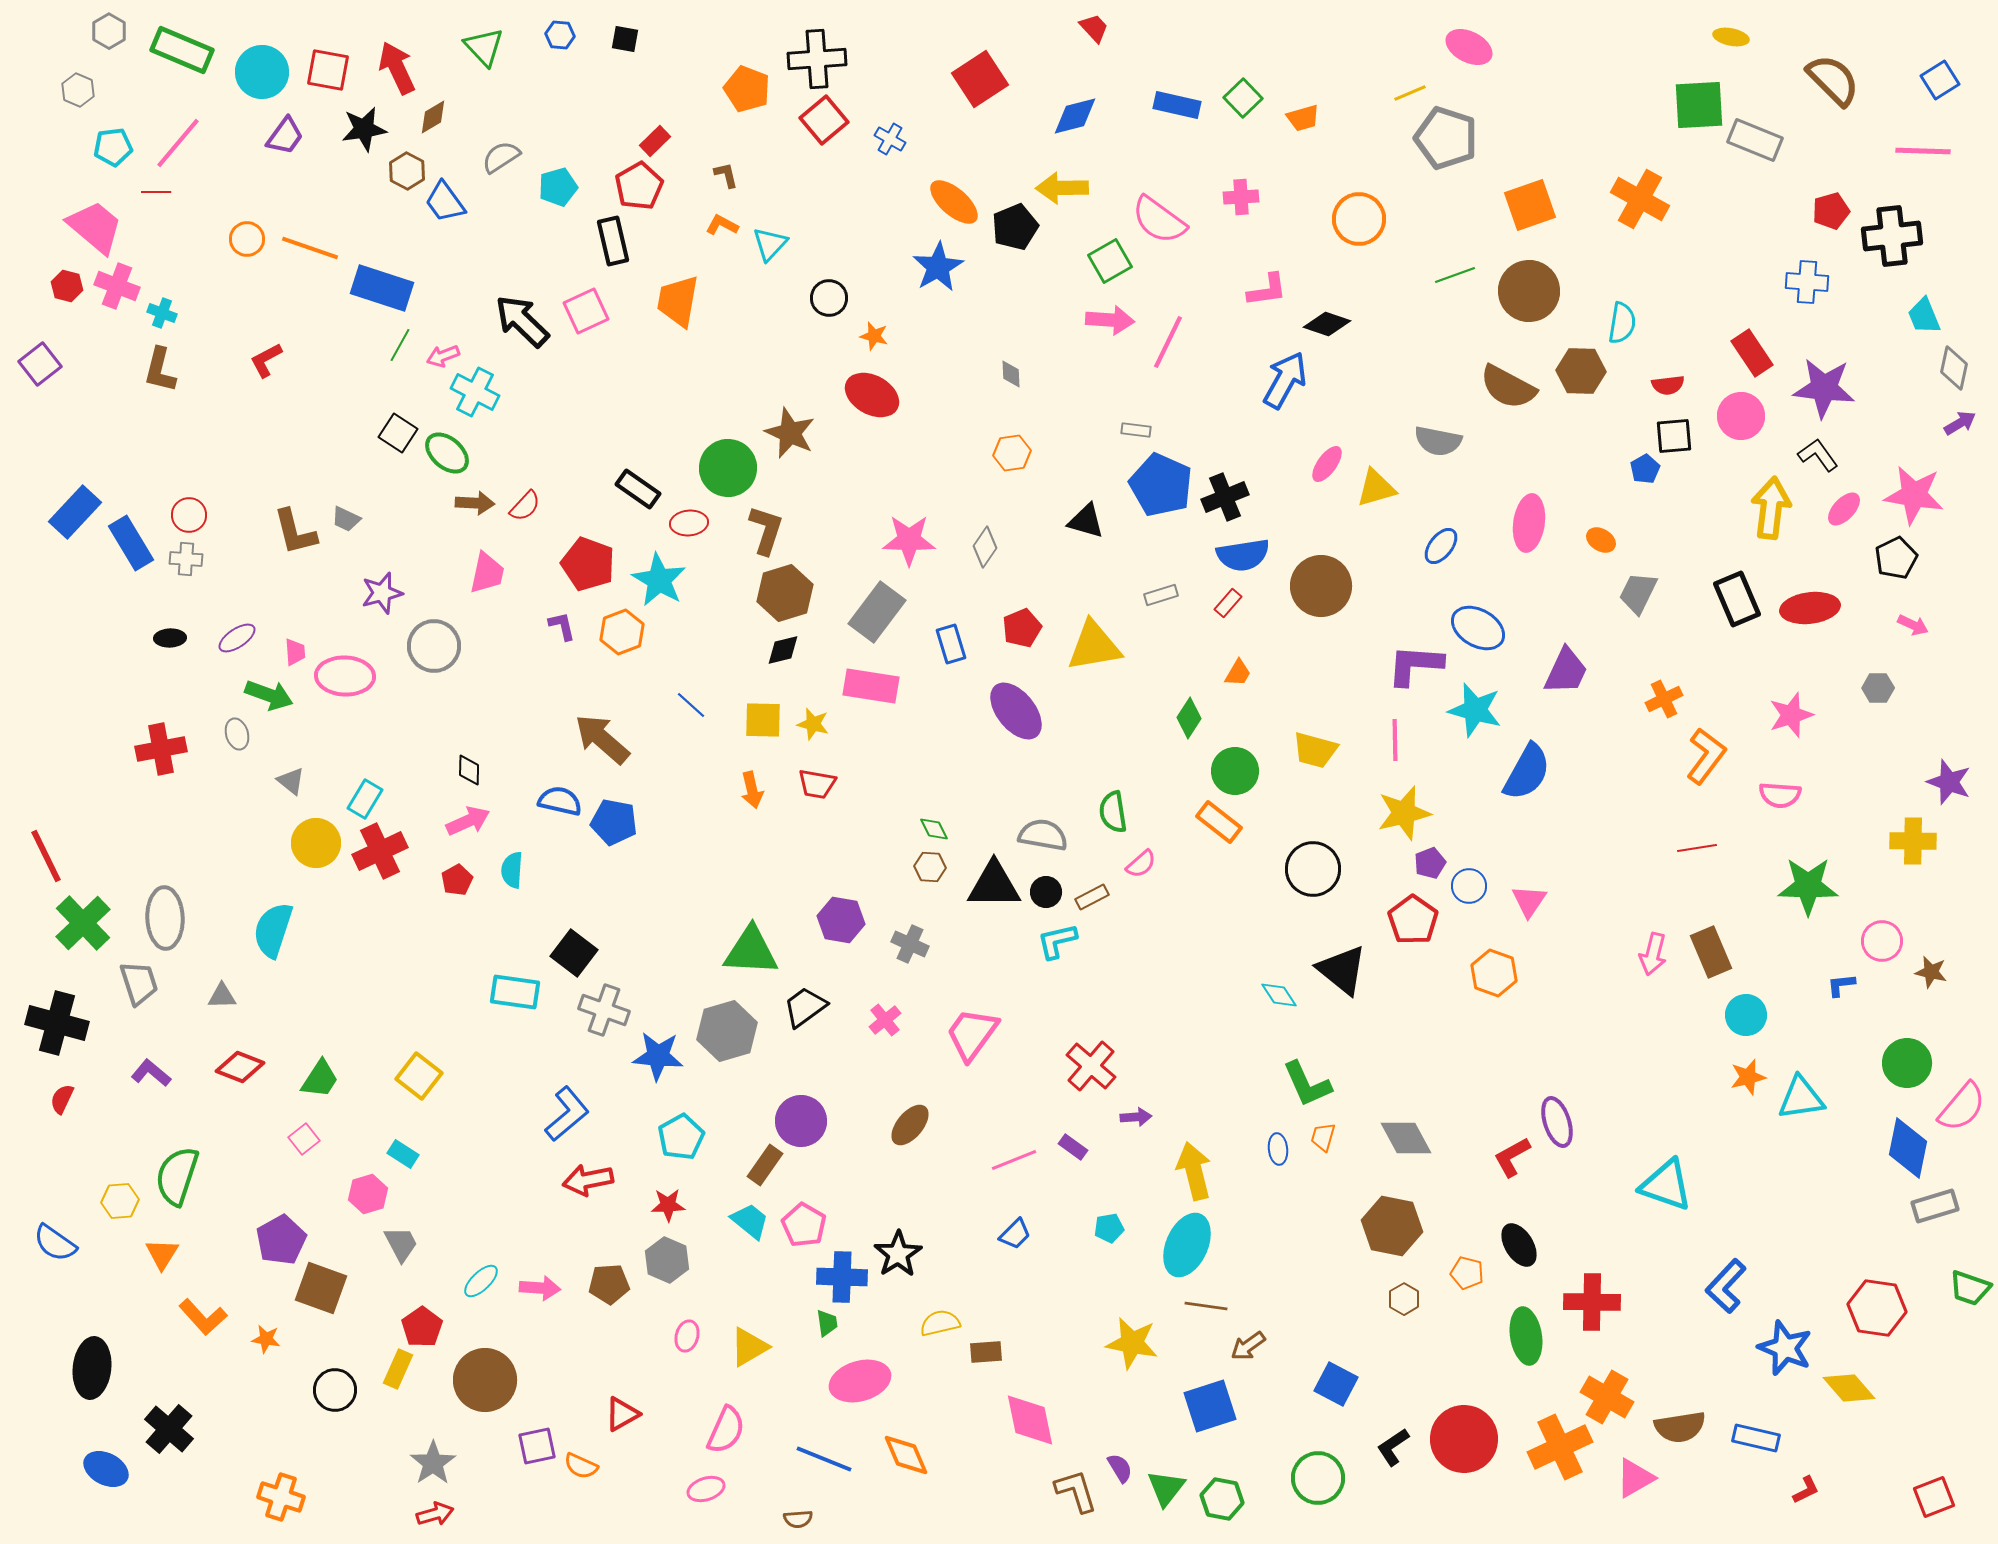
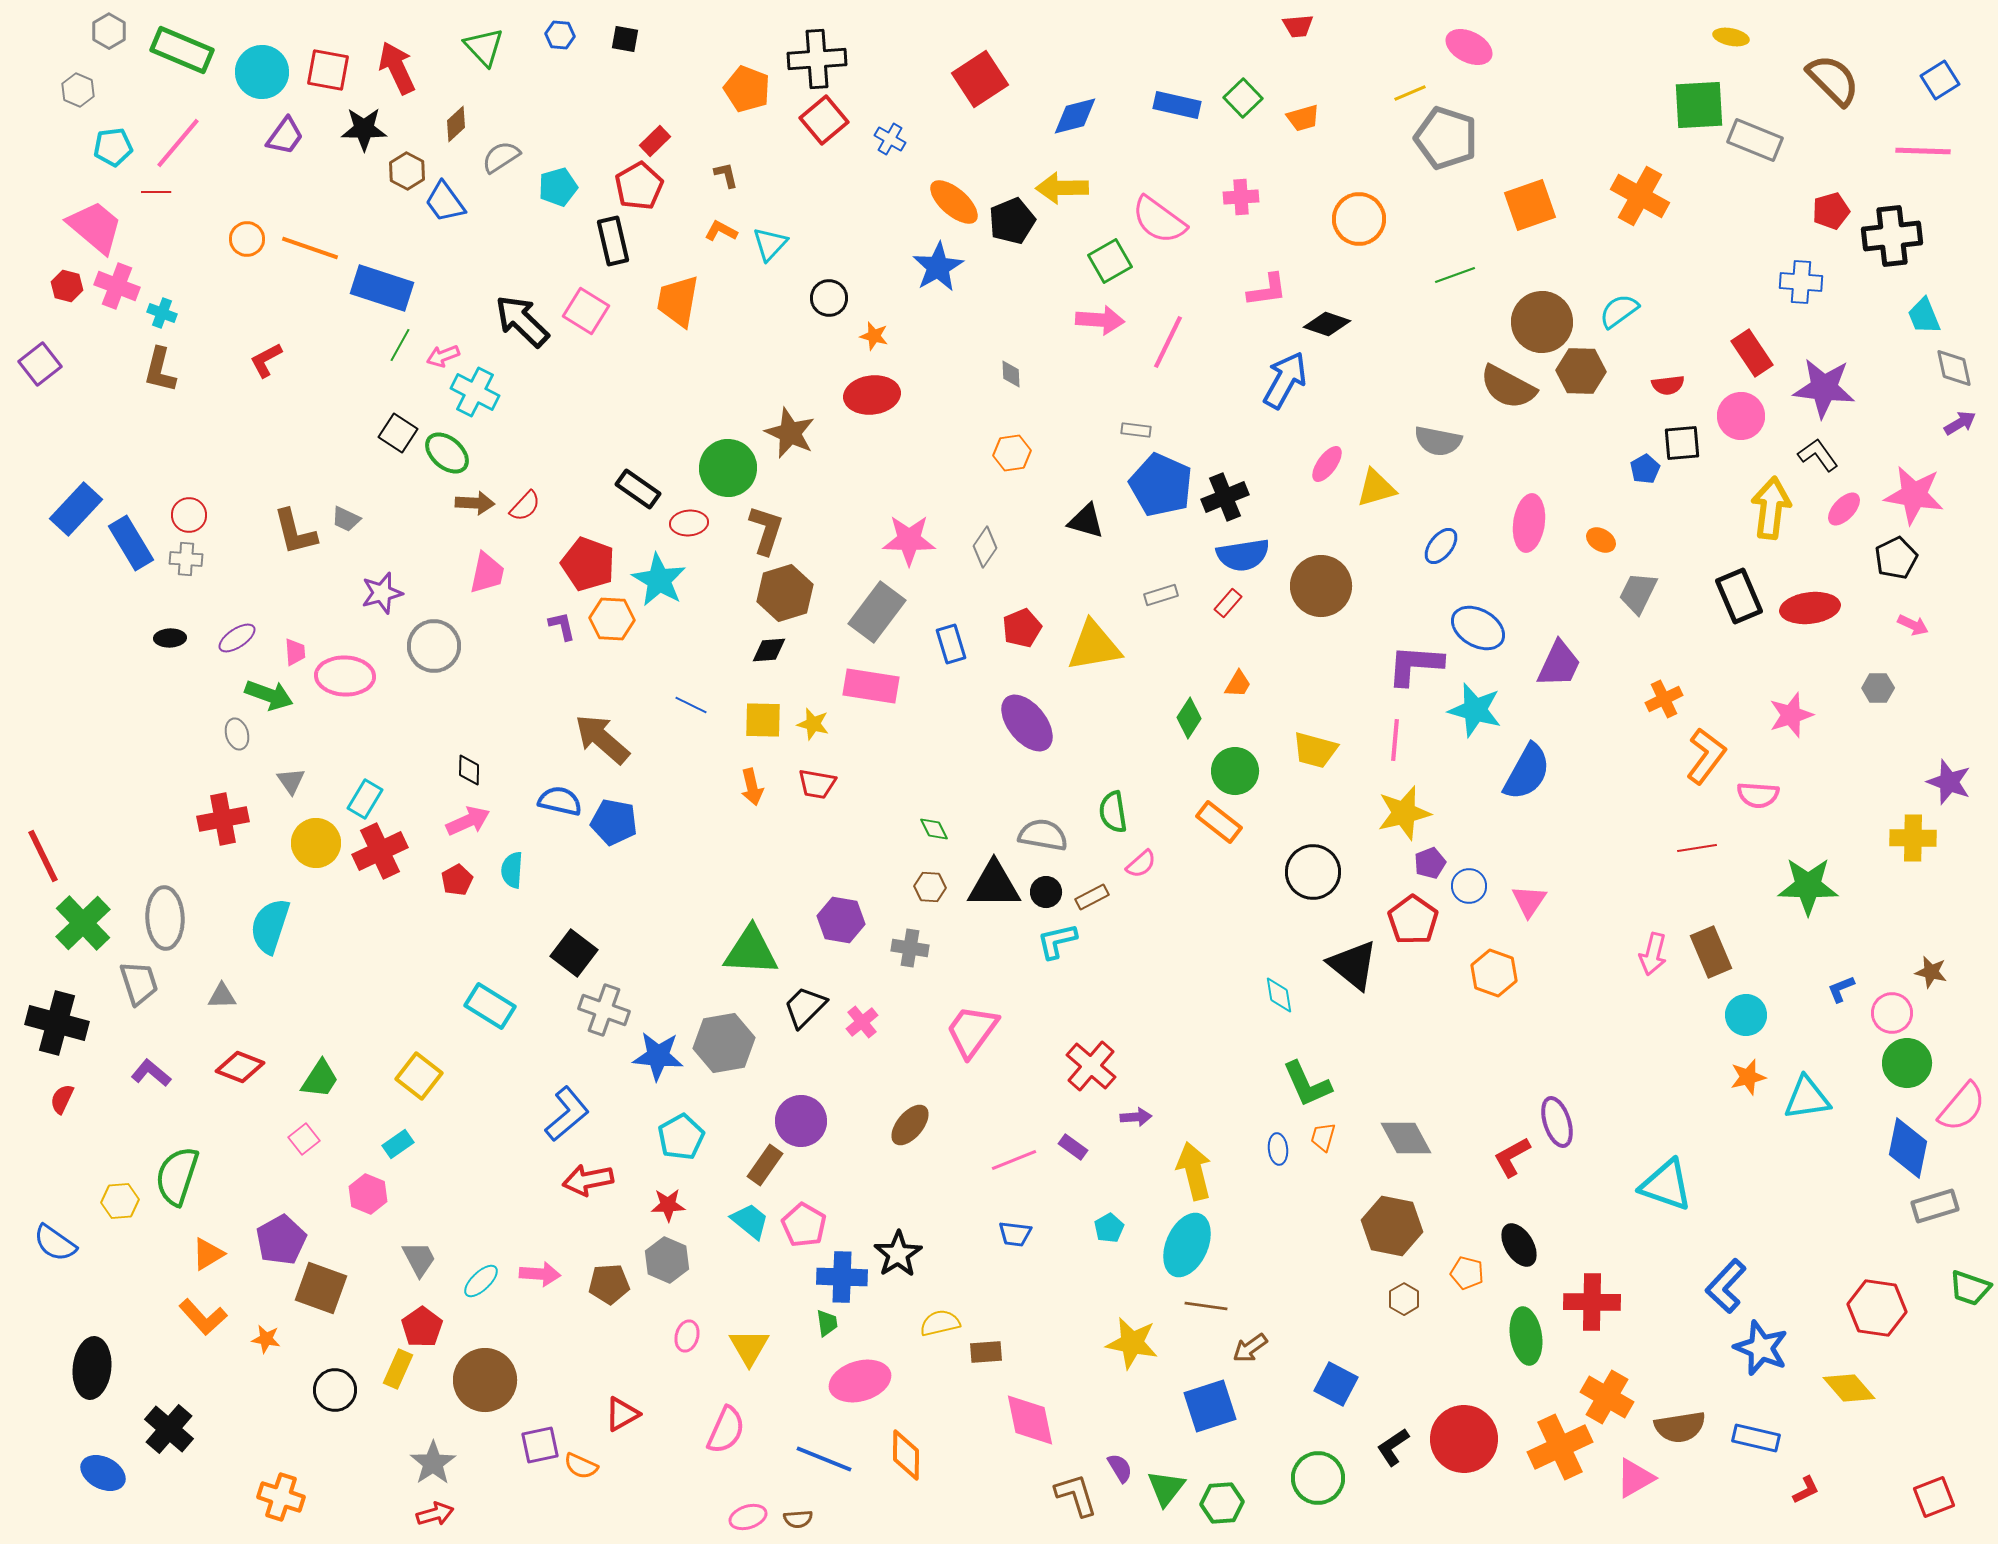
red trapezoid at (1094, 28): moved 204 px right, 2 px up; rotated 128 degrees clockwise
brown diamond at (433, 117): moved 23 px right, 7 px down; rotated 12 degrees counterclockwise
black star at (364, 129): rotated 9 degrees clockwise
orange cross at (1640, 199): moved 3 px up
orange L-shape at (722, 225): moved 1 px left, 6 px down
black pentagon at (1015, 227): moved 3 px left, 6 px up
blue cross at (1807, 282): moved 6 px left
brown circle at (1529, 291): moved 13 px right, 31 px down
pink square at (586, 311): rotated 33 degrees counterclockwise
pink arrow at (1110, 320): moved 10 px left
cyan semicircle at (1622, 323): moved 3 px left, 12 px up; rotated 135 degrees counterclockwise
gray diamond at (1954, 368): rotated 24 degrees counterclockwise
red ellipse at (872, 395): rotated 36 degrees counterclockwise
black square at (1674, 436): moved 8 px right, 7 px down
blue rectangle at (75, 512): moved 1 px right, 3 px up
black rectangle at (1737, 599): moved 2 px right, 3 px up
orange hexagon at (622, 632): moved 10 px left, 13 px up; rotated 24 degrees clockwise
black diamond at (783, 650): moved 14 px left; rotated 9 degrees clockwise
purple trapezoid at (1566, 671): moved 7 px left, 7 px up
orange trapezoid at (1238, 673): moved 11 px down
blue line at (691, 705): rotated 16 degrees counterclockwise
purple ellipse at (1016, 711): moved 11 px right, 12 px down
pink line at (1395, 740): rotated 6 degrees clockwise
red cross at (161, 749): moved 62 px right, 70 px down
gray triangle at (291, 781): rotated 16 degrees clockwise
orange arrow at (752, 790): moved 3 px up
pink semicircle at (1780, 795): moved 22 px left
yellow cross at (1913, 841): moved 3 px up
red line at (46, 856): moved 3 px left
brown hexagon at (930, 867): moved 20 px down
black circle at (1313, 869): moved 3 px down
cyan semicircle at (273, 930): moved 3 px left, 4 px up
pink circle at (1882, 941): moved 10 px right, 72 px down
gray cross at (910, 944): moved 4 px down; rotated 15 degrees counterclockwise
black triangle at (1342, 970): moved 11 px right, 5 px up
blue L-shape at (1841, 985): moved 4 px down; rotated 16 degrees counterclockwise
cyan rectangle at (515, 992): moved 25 px left, 14 px down; rotated 24 degrees clockwise
cyan diamond at (1279, 995): rotated 24 degrees clockwise
black trapezoid at (805, 1007): rotated 9 degrees counterclockwise
pink cross at (885, 1020): moved 23 px left, 2 px down
gray hexagon at (727, 1031): moved 3 px left, 12 px down; rotated 6 degrees clockwise
pink trapezoid at (972, 1034): moved 3 px up
cyan triangle at (1801, 1098): moved 6 px right
cyan rectangle at (403, 1154): moved 5 px left, 10 px up; rotated 68 degrees counterclockwise
pink hexagon at (368, 1194): rotated 21 degrees counterclockwise
cyan pentagon at (1109, 1228): rotated 20 degrees counterclockwise
blue trapezoid at (1015, 1234): rotated 52 degrees clockwise
gray trapezoid at (401, 1244): moved 18 px right, 15 px down
orange triangle at (162, 1254): moved 46 px right; rotated 27 degrees clockwise
pink arrow at (540, 1288): moved 14 px up
brown arrow at (1248, 1346): moved 2 px right, 2 px down
yellow triangle at (749, 1347): rotated 30 degrees counterclockwise
blue star at (1785, 1348): moved 24 px left
purple square at (537, 1446): moved 3 px right, 1 px up
orange diamond at (906, 1455): rotated 24 degrees clockwise
blue ellipse at (106, 1469): moved 3 px left, 4 px down
pink ellipse at (706, 1489): moved 42 px right, 28 px down
brown L-shape at (1076, 1491): moved 4 px down
green hexagon at (1222, 1499): moved 4 px down; rotated 15 degrees counterclockwise
